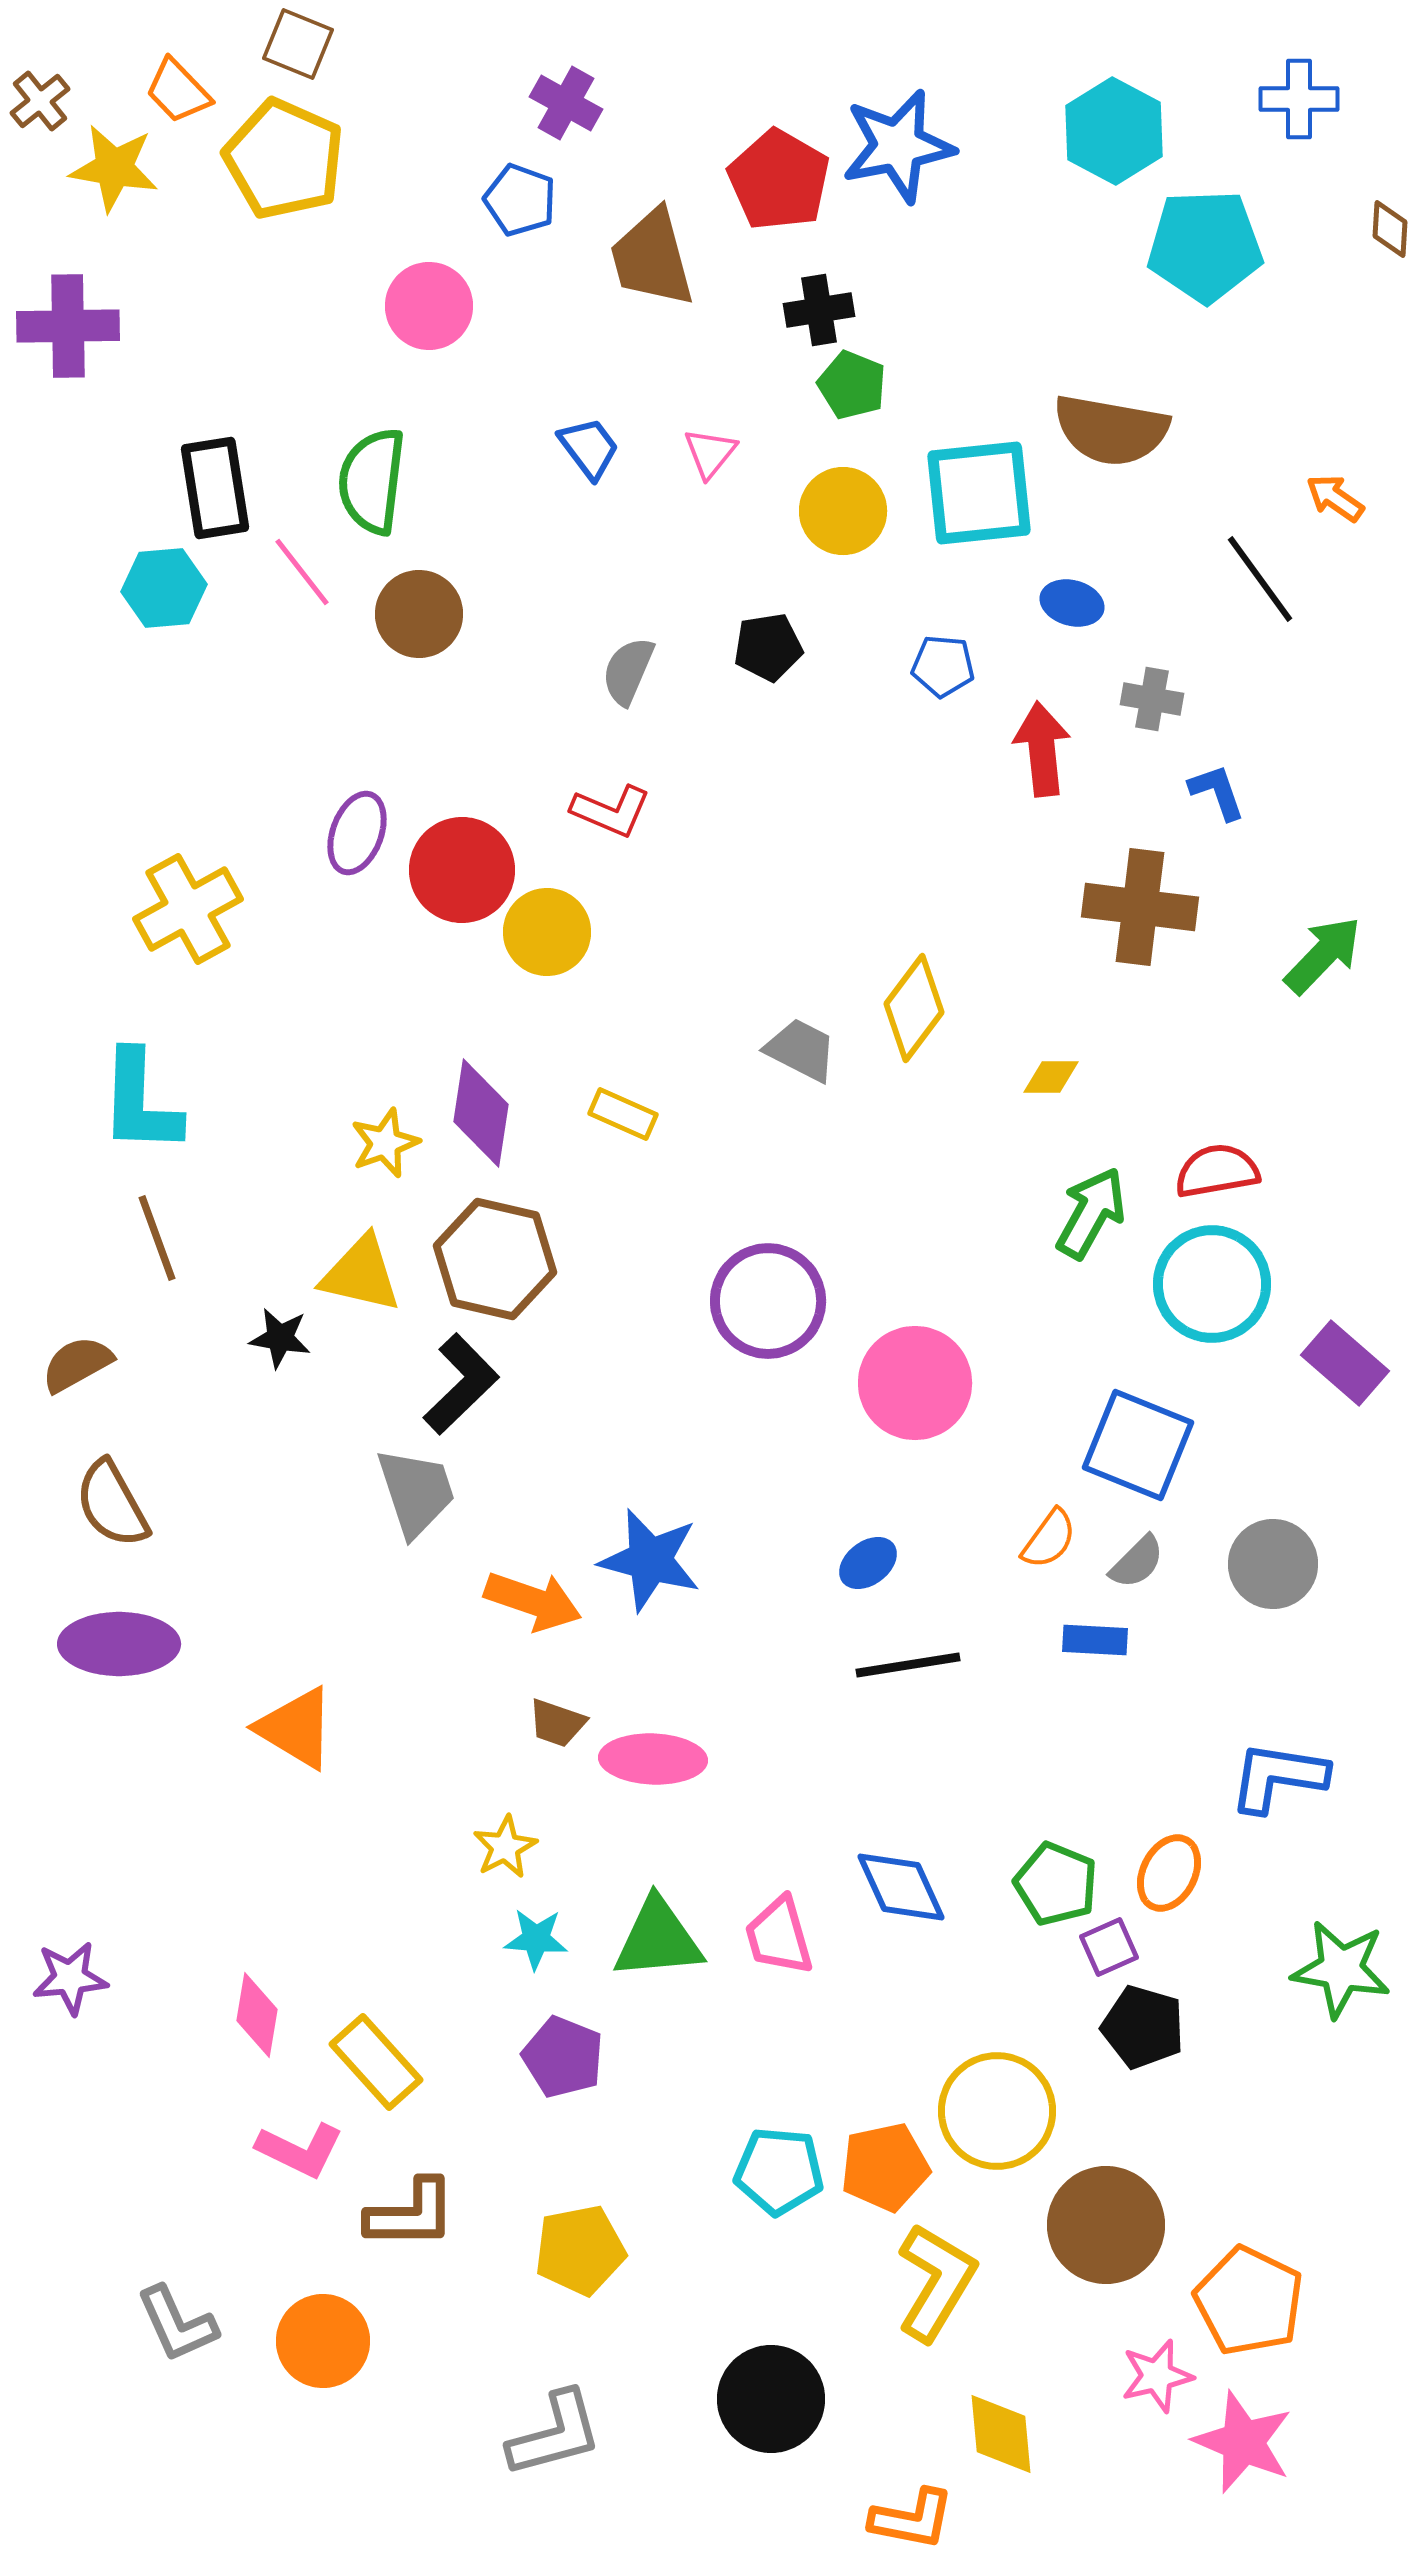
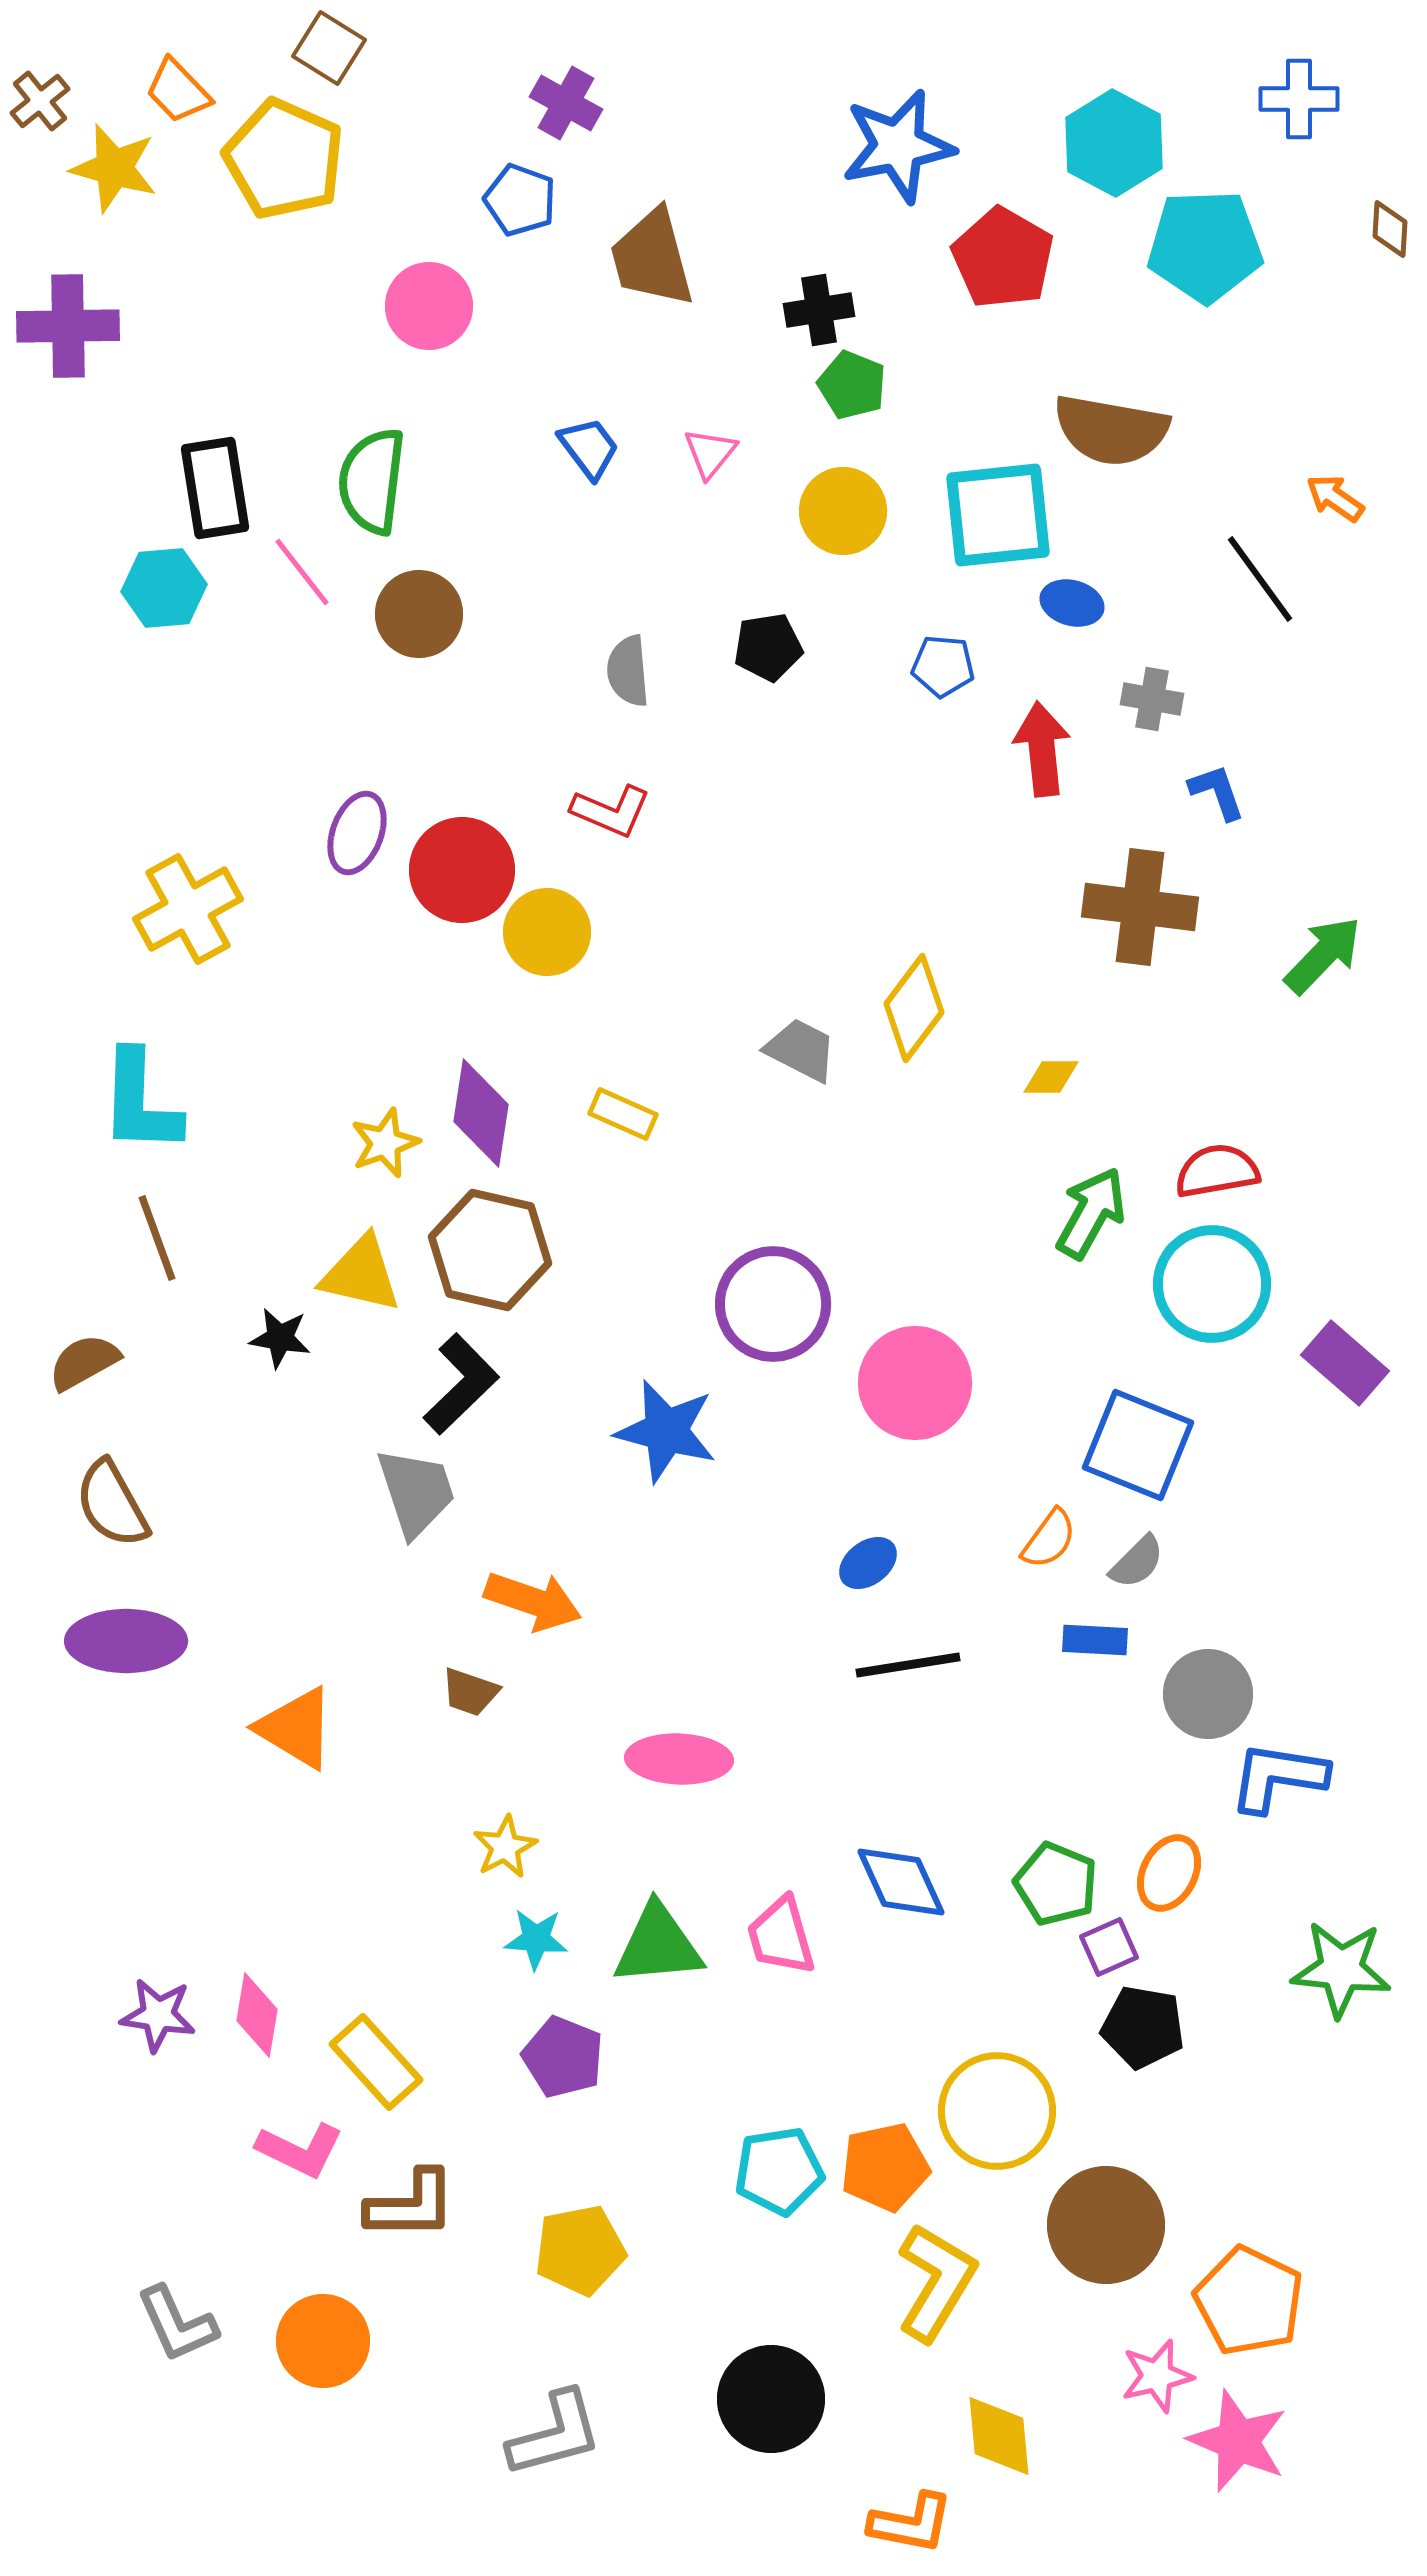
brown square at (298, 44): moved 31 px right, 4 px down; rotated 10 degrees clockwise
cyan hexagon at (1114, 131): moved 12 px down
yellow star at (114, 168): rotated 6 degrees clockwise
red pentagon at (779, 180): moved 224 px right, 78 px down
cyan square at (979, 493): moved 19 px right, 22 px down
gray semicircle at (628, 671): rotated 28 degrees counterclockwise
brown hexagon at (495, 1259): moved 5 px left, 9 px up
purple circle at (768, 1301): moved 5 px right, 3 px down
brown semicircle at (77, 1364): moved 7 px right, 2 px up
blue star at (650, 1560): moved 16 px right, 129 px up
gray circle at (1273, 1564): moved 65 px left, 130 px down
purple ellipse at (119, 1644): moved 7 px right, 3 px up
brown trapezoid at (557, 1723): moved 87 px left, 31 px up
pink ellipse at (653, 1759): moved 26 px right
blue diamond at (901, 1887): moved 5 px up
pink trapezoid at (779, 1936): moved 2 px right
green triangle at (658, 1939): moved 6 px down
green star at (1341, 1969): rotated 4 degrees counterclockwise
purple star at (70, 1978): moved 88 px right, 37 px down; rotated 14 degrees clockwise
black pentagon at (1143, 2027): rotated 6 degrees counterclockwise
cyan pentagon at (779, 2171): rotated 14 degrees counterclockwise
brown L-shape at (411, 2214): moved 9 px up
yellow diamond at (1001, 2434): moved 2 px left, 2 px down
pink star at (1243, 2442): moved 5 px left, 1 px up
orange L-shape at (912, 2519): moved 1 px left, 4 px down
